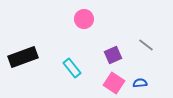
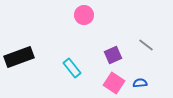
pink circle: moved 4 px up
black rectangle: moved 4 px left
